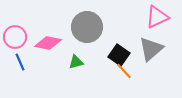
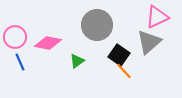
gray circle: moved 10 px right, 2 px up
gray triangle: moved 2 px left, 7 px up
green triangle: moved 1 px right, 1 px up; rotated 21 degrees counterclockwise
